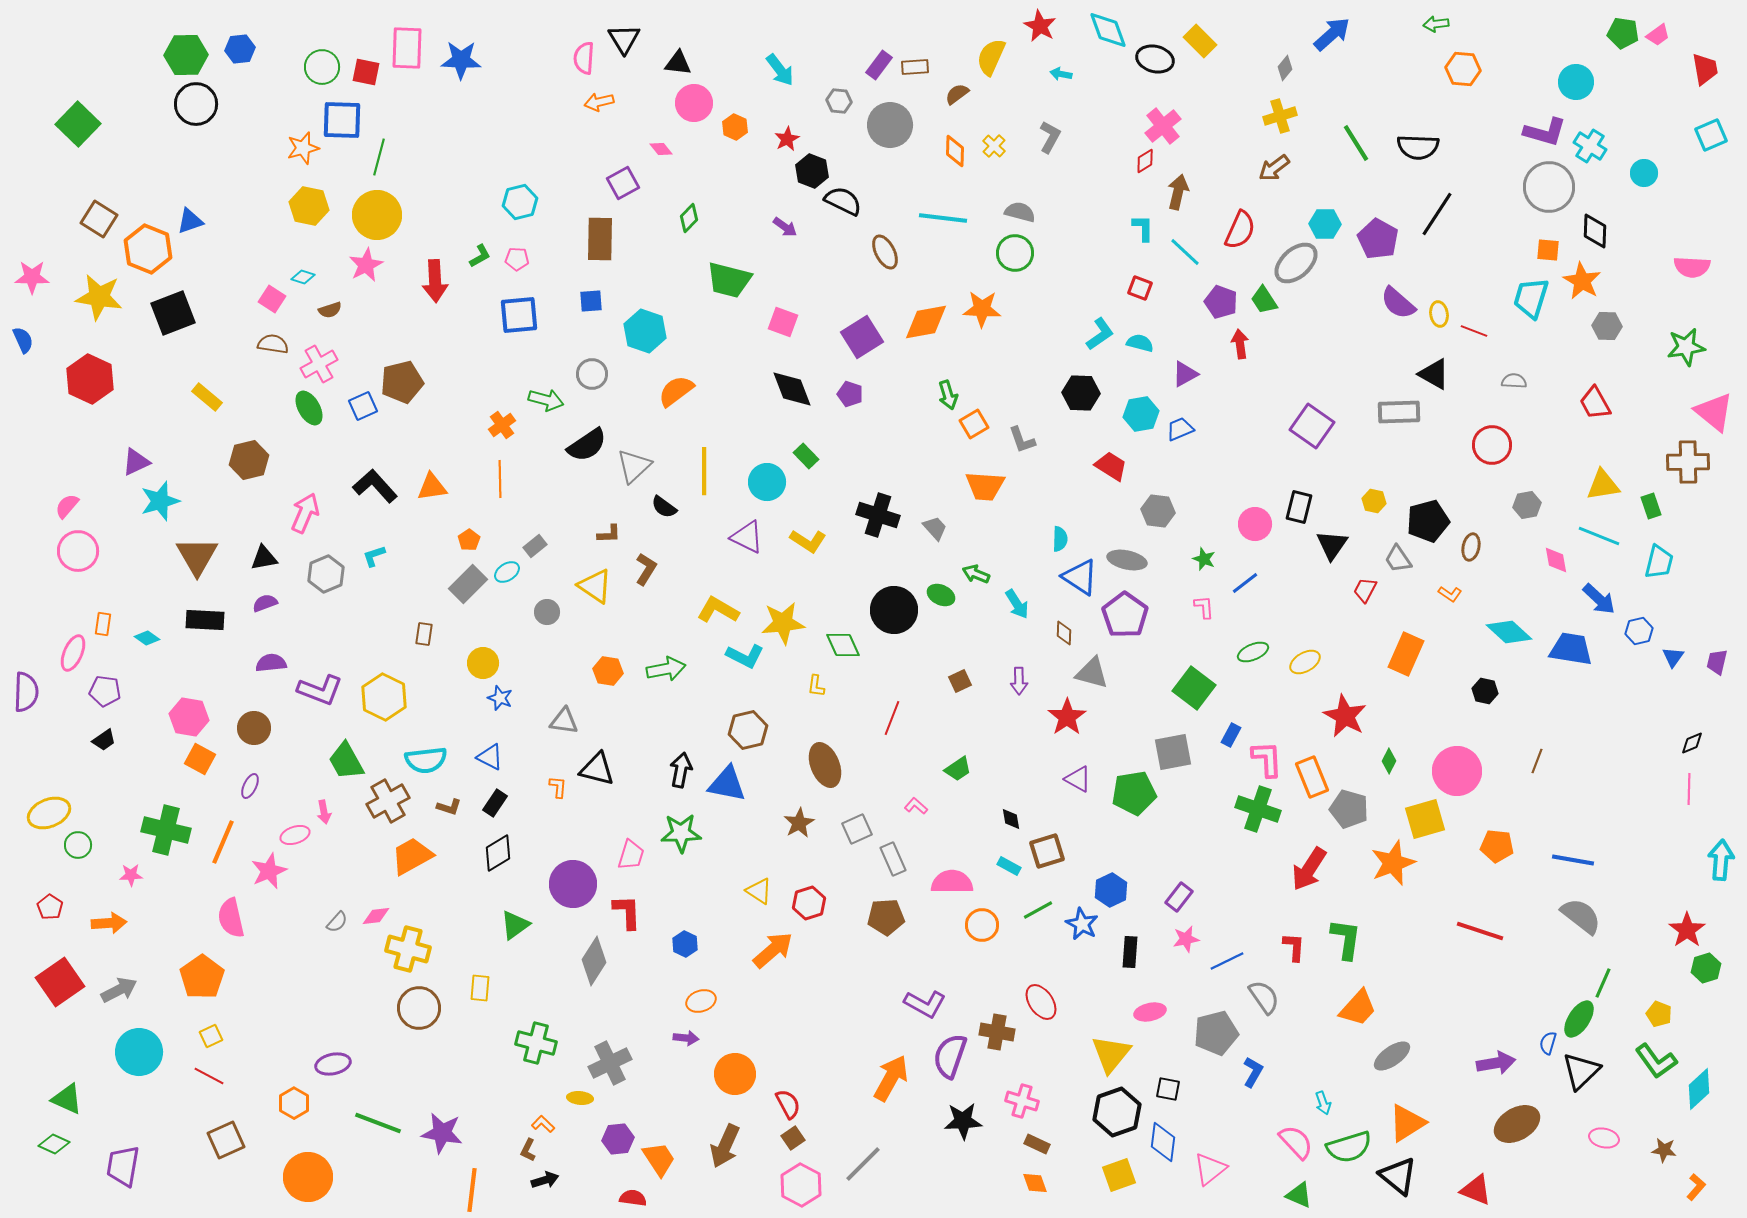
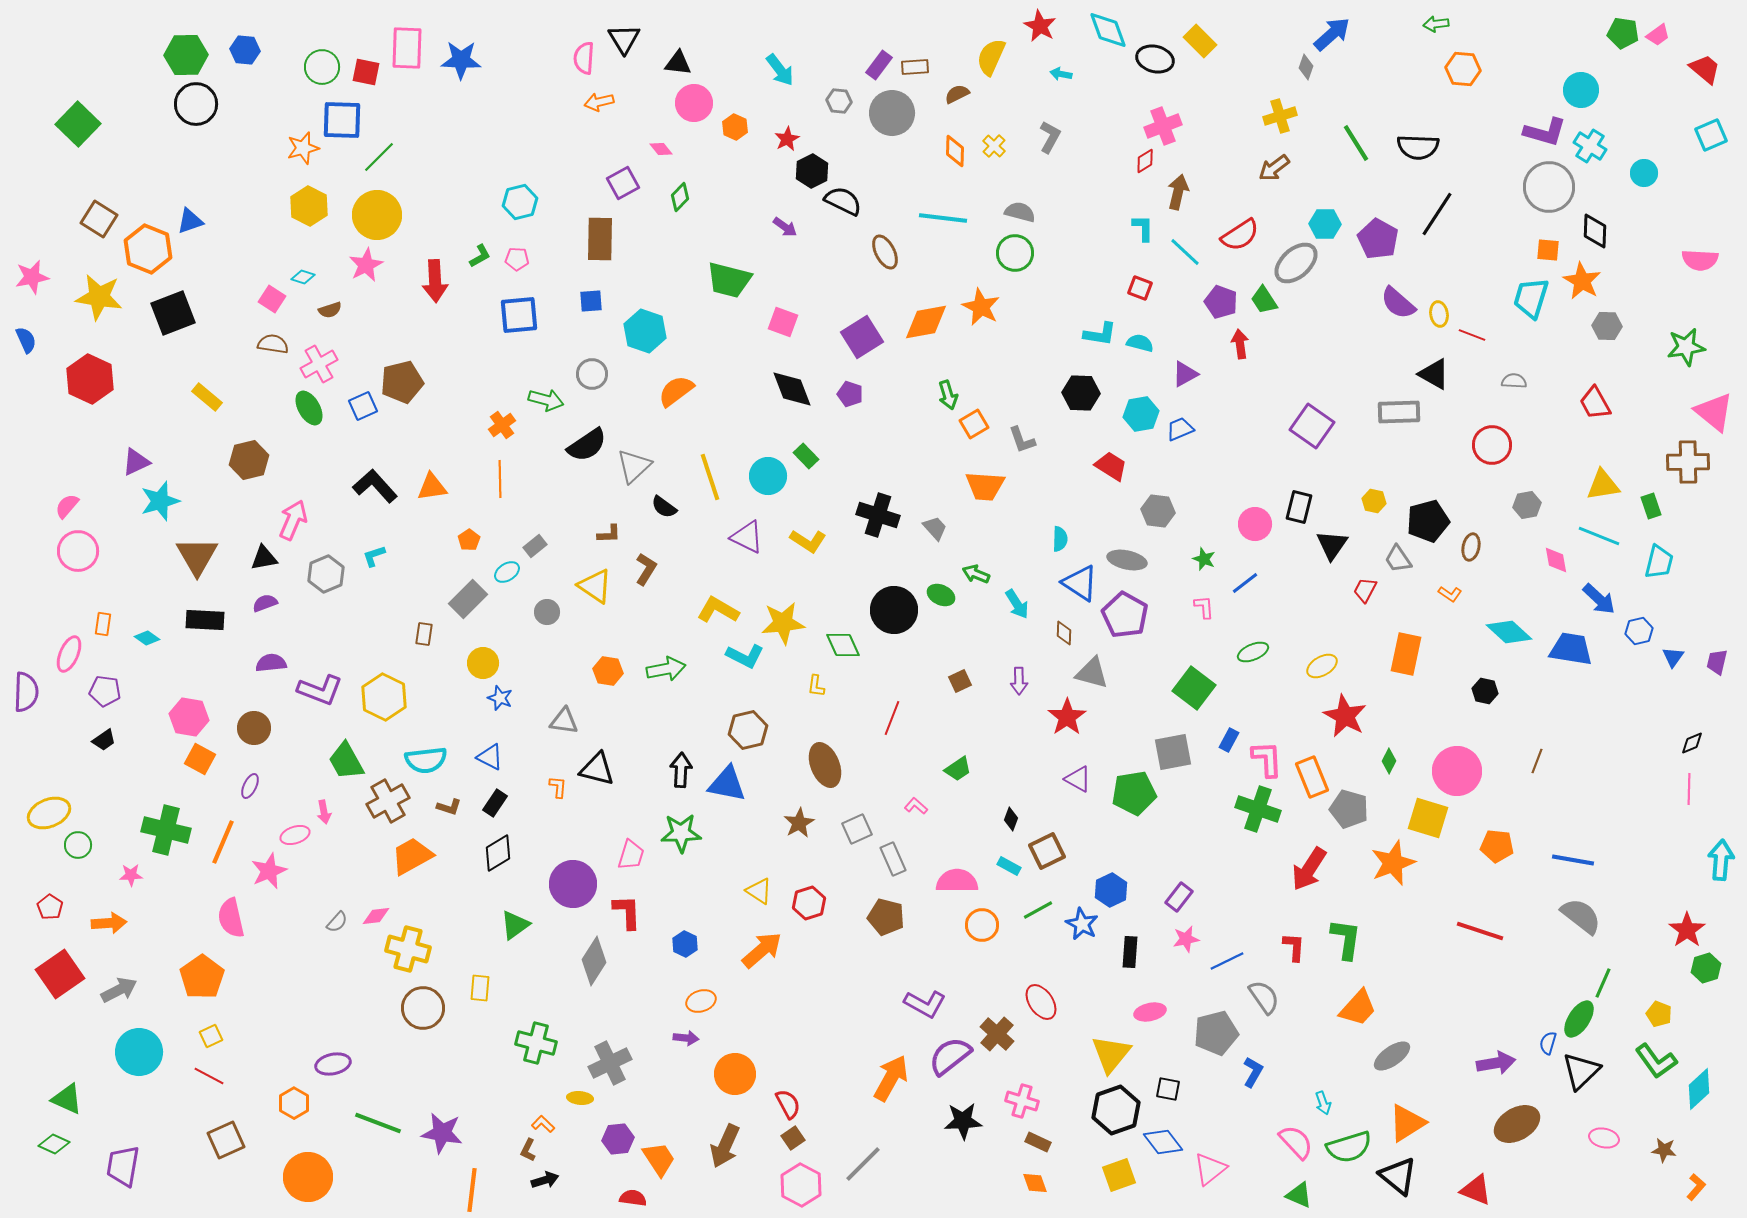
blue hexagon at (240, 49): moved 5 px right, 1 px down; rotated 12 degrees clockwise
gray diamond at (1285, 68): moved 21 px right, 1 px up; rotated 20 degrees counterclockwise
red trapezoid at (1705, 69): rotated 40 degrees counterclockwise
cyan circle at (1576, 82): moved 5 px right, 8 px down
brown semicircle at (957, 94): rotated 10 degrees clockwise
gray circle at (890, 125): moved 2 px right, 12 px up
pink cross at (1163, 126): rotated 18 degrees clockwise
green line at (379, 157): rotated 30 degrees clockwise
black hexagon at (812, 171): rotated 12 degrees clockwise
yellow hexagon at (309, 206): rotated 15 degrees clockwise
green diamond at (689, 218): moved 9 px left, 21 px up
red semicircle at (1240, 230): moved 5 px down; rotated 33 degrees clockwise
pink semicircle at (1692, 267): moved 8 px right, 7 px up
pink star at (32, 277): rotated 12 degrees counterclockwise
orange star at (982, 309): moved 1 px left, 2 px up; rotated 24 degrees clockwise
red line at (1474, 331): moved 2 px left, 4 px down
cyan L-shape at (1100, 334): rotated 44 degrees clockwise
blue semicircle at (23, 340): moved 3 px right
yellow line at (704, 471): moved 6 px right, 6 px down; rotated 18 degrees counterclockwise
cyan circle at (767, 482): moved 1 px right, 6 px up
pink arrow at (305, 513): moved 12 px left, 7 px down
blue triangle at (1080, 577): moved 6 px down
gray rectangle at (468, 584): moved 15 px down
purple pentagon at (1125, 615): rotated 6 degrees counterclockwise
pink ellipse at (73, 653): moved 4 px left, 1 px down
orange rectangle at (1406, 654): rotated 12 degrees counterclockwise
yellow ellipse at (1305, 662): moved 17 px right, 4 px down
blue rectangle at (1231, 735): moved 2 px left, 5 px down
black arrow at (681, 770): rotated 8 degrees counterclockwise
black diamond at (1011, 819): rotated 30 degrees clockwise
yellow square at (1425, 819): moved 3 px right, 1 px up; rotated 33 degrees clockwise
brown square at (1047, 851): rotated 9 degrees counterclockwise
pink semicircle at (952, 882): moved 5 px right, 1 px up
brown pentagon at (886, 917): rotated 18 degrees clockwise
orange arrow at (773, 950): moved 11 px left
red square at (60, 982): moved 8 px up
brown circle at (419, 1008): moved 4 px right
brown cross at (997, 1032): moved 2 px down; rotated 32 degrees clockwise
purple semicircle at (950, 1056): rotated 33 degrees clockwise
black hexagon at (1117, 1112): moved 1 px left, 2 px up
blue diamond at (1163, 1142): rotated 45 degrees counterclockwise
brown rectangle at (1037, 1144): moved 1 px right, 2 px up
